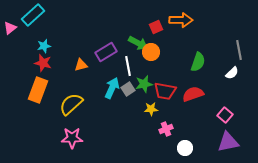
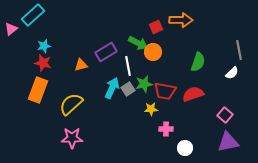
pink triangle: moved 1 px right, 1 px down
orange circle: moved 2 px right
pink cross: rotated 24 degrees clockwise
